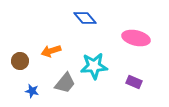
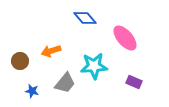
pink ellipse: moved 11 px left; rotated 36 degrees clockwise
